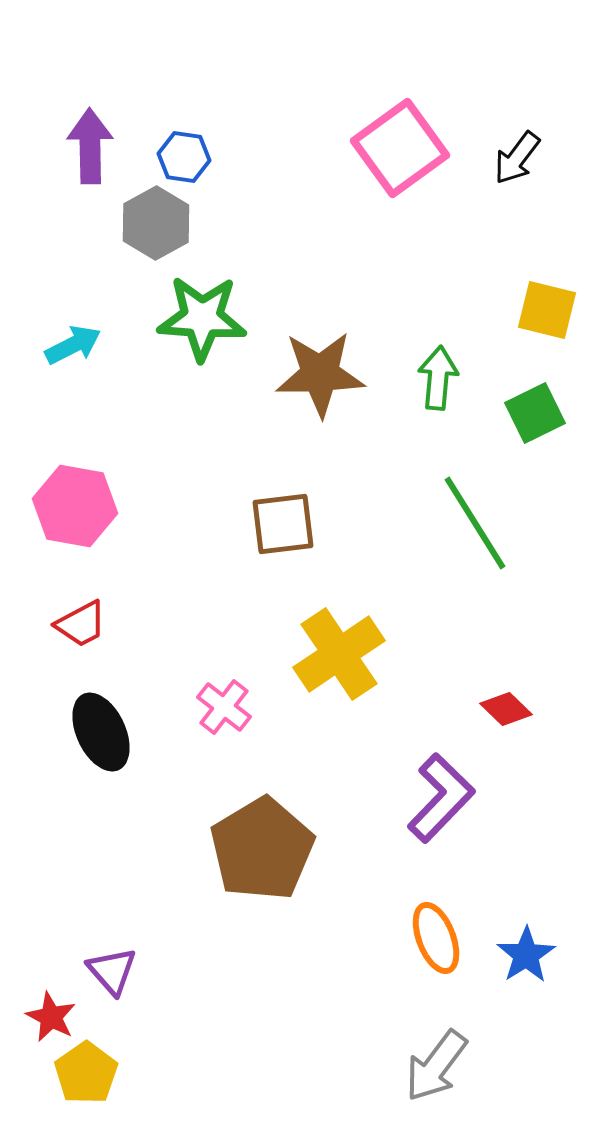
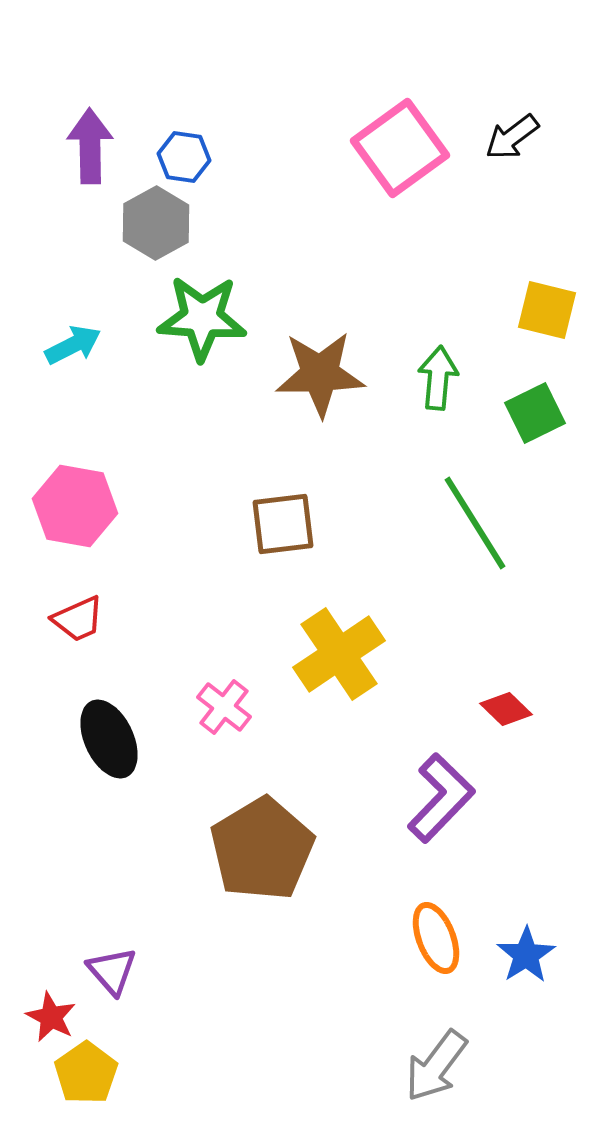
black arrow: moved 5 px left, 21 px up; rotated 16 degrees clockwise
red trapezoid: moved 3 px left, 5 px up; rotated 4 degrees clockwise
black ellipse: moved 8 px right, 7 px down
